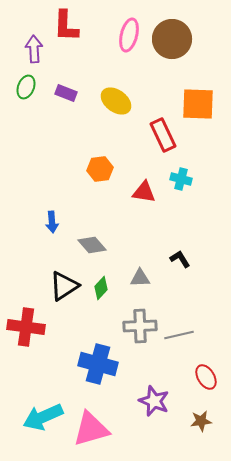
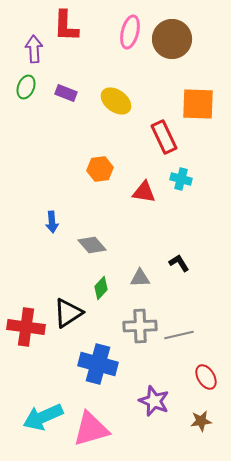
pink ellipse: moved 1 px right, 3 px up
red rectangle: moved 1 px right, 2 px down
black L-shape: moved 1 px left, 4 px down
black triangle: moved 4 px right, 27 px down
